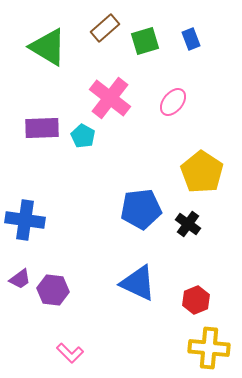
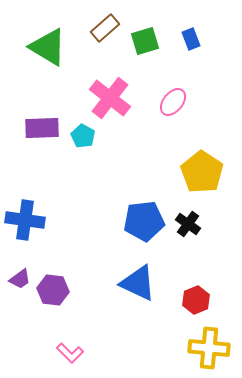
blue pentagon: moved 3 px right, 12 px down
